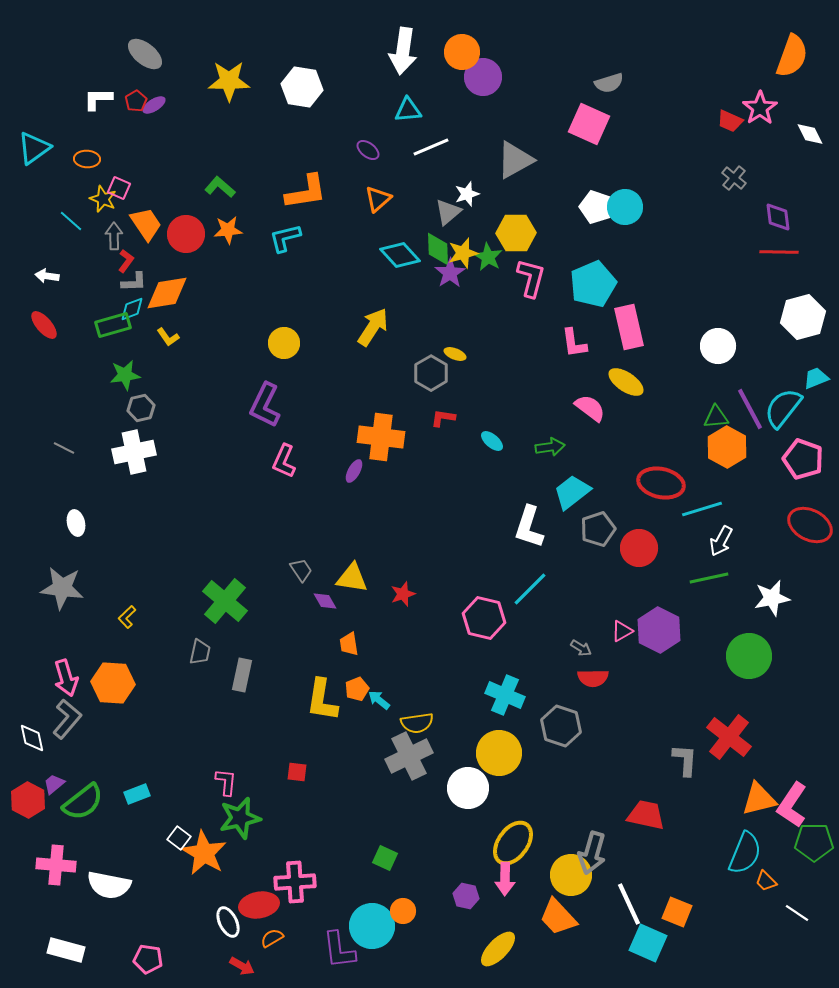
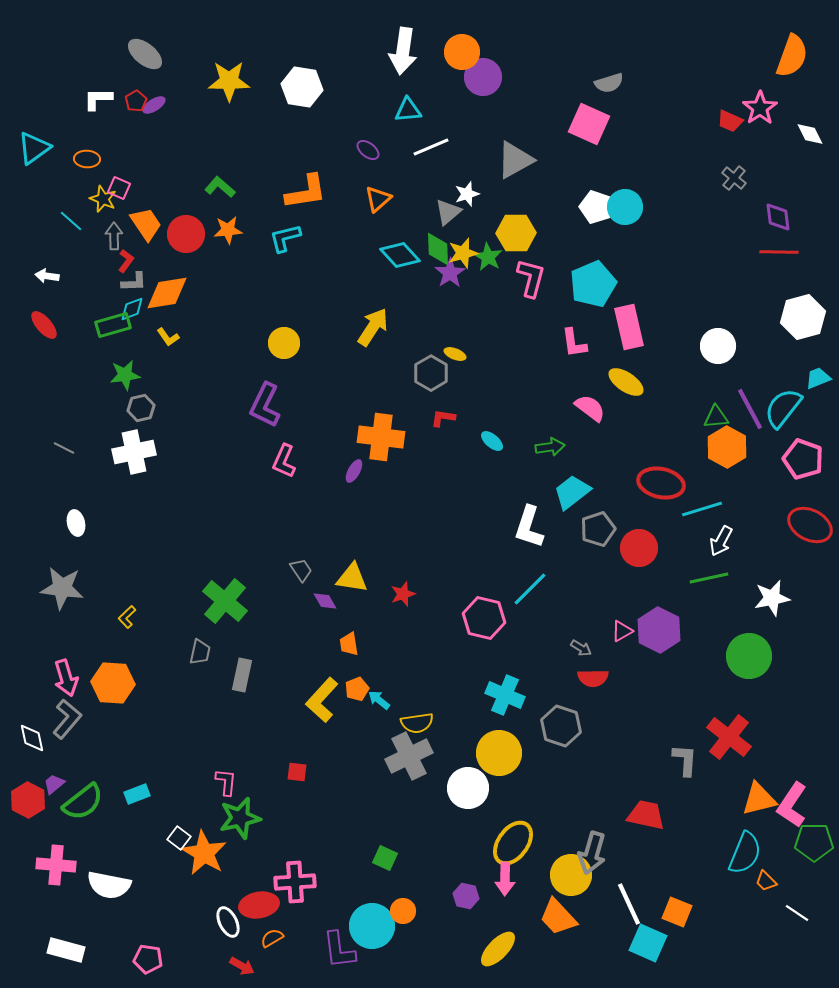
cyan trapezoid at (816, 378): moved 2 px right
yellow L-shape at (322, 700): rotated 33 degrees clockwise
